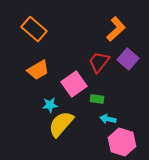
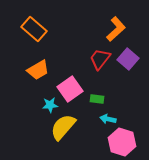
red trapezoid: moved 1 px right, 3 px up
pink square: moved 4 px left, 5 px down
yellow semicircle: moved 2 px right, 3 px down
